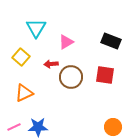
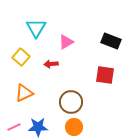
brown circle: moved 25 px down
orange circle: moved 39 px left
